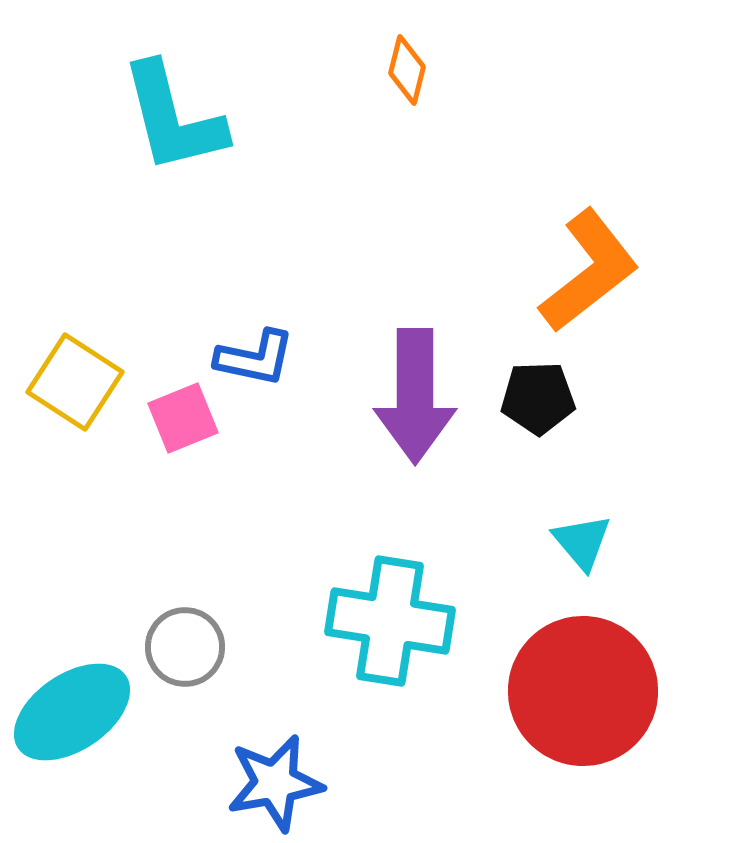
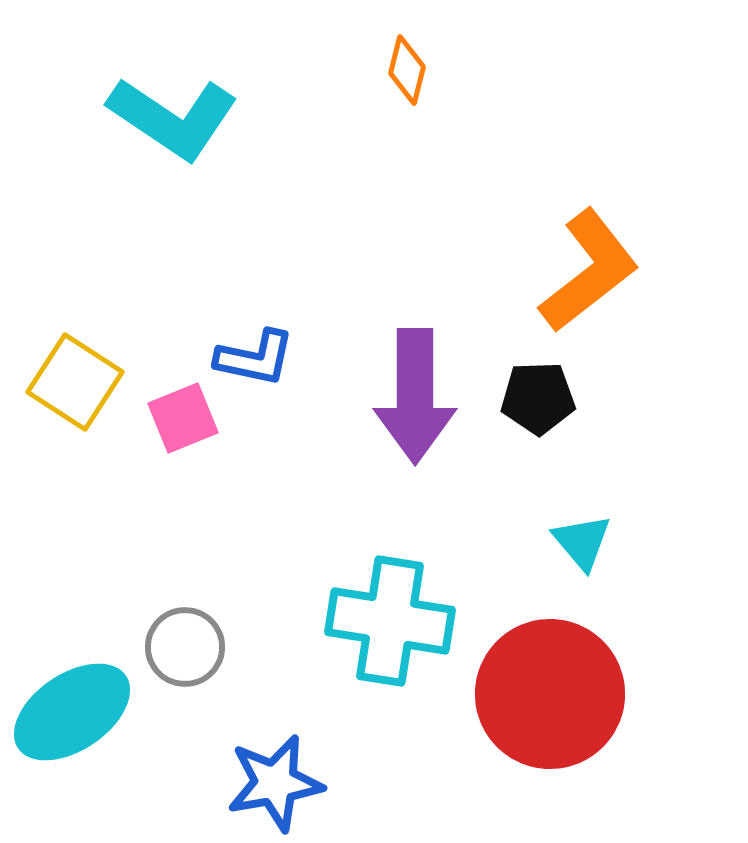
cyan L-shape: rotated 42 degrees counterclockwise
red circle: moved 33 px left, 3 px down
